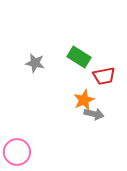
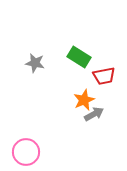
gray arrow: rotated 42 degrees counterclockwise
pink circle: moved 9 px right
